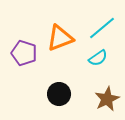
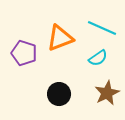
cyan line: rotated 64 degrees clockwise
brown star: moved 6 px up
